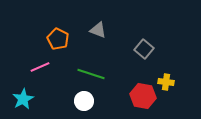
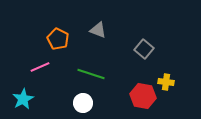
white circle: moved 1 px left, 2 px down
